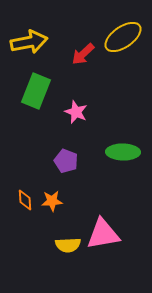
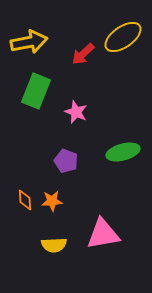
green ellipse: rotated 16 degrees counterclockwise
yellow semicircle: moved 14 px left
